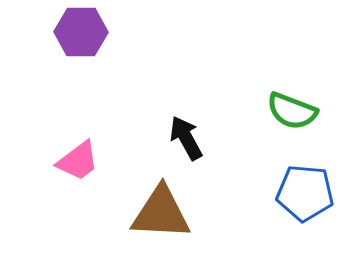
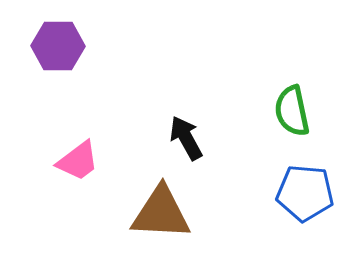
purple hexagon: moved 23 px left, 14 px down
green semicircle: rotated 57 degrees clockwise
